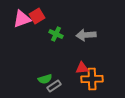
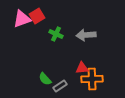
green semicircle: rotated 64 degrees clockwise
gray rectangle: moved 6 px right
